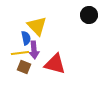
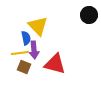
yellow triangle: moved 1 px right
